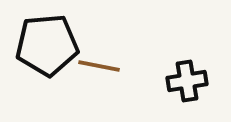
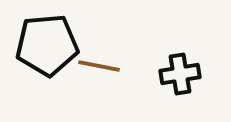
black cross: moved 7 px left, 7 px up
